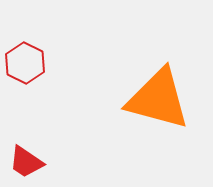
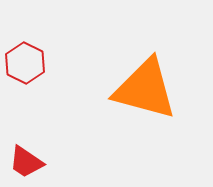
orange triangle: moved 13 px left, 10 px up
